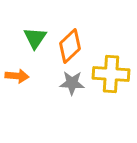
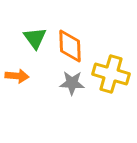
green triangle: rotated 10 degrees counterclockwise
orange diamond: rotated 48 degrees counterclockwise
yellow cross: rotated 12 degrees clockwise
